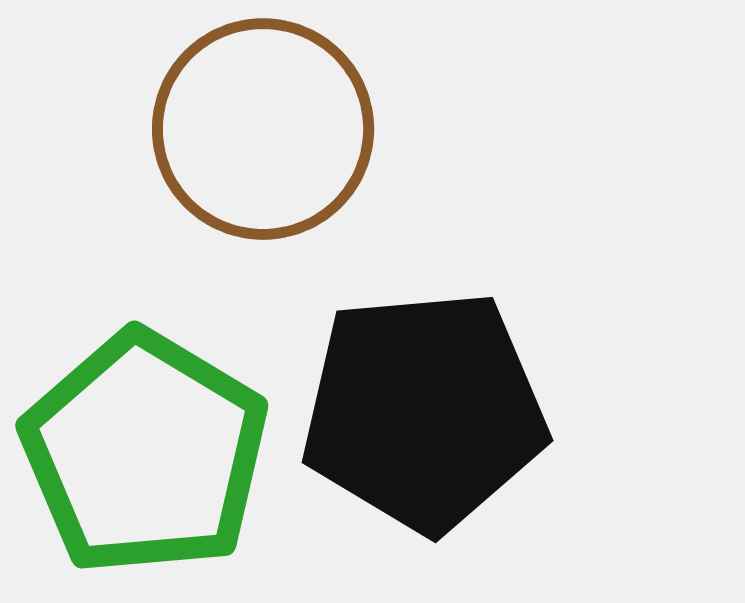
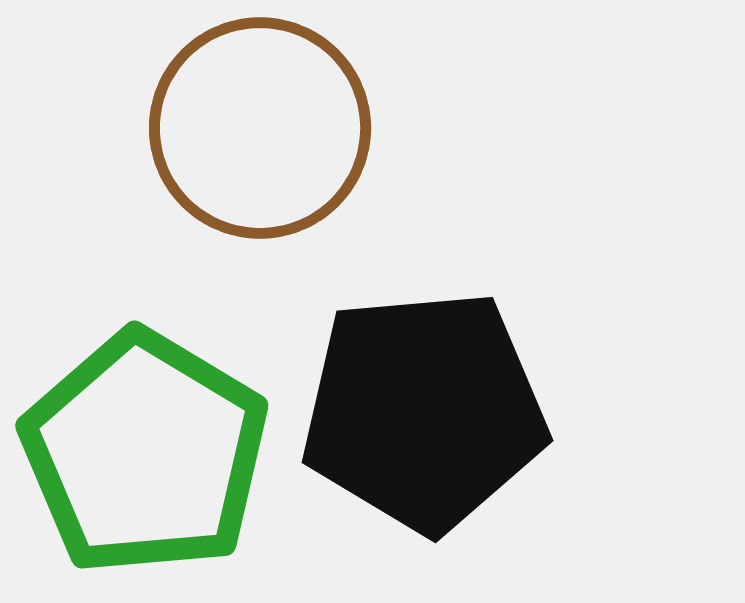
brown circle: moved 3 px left, 1 px up
